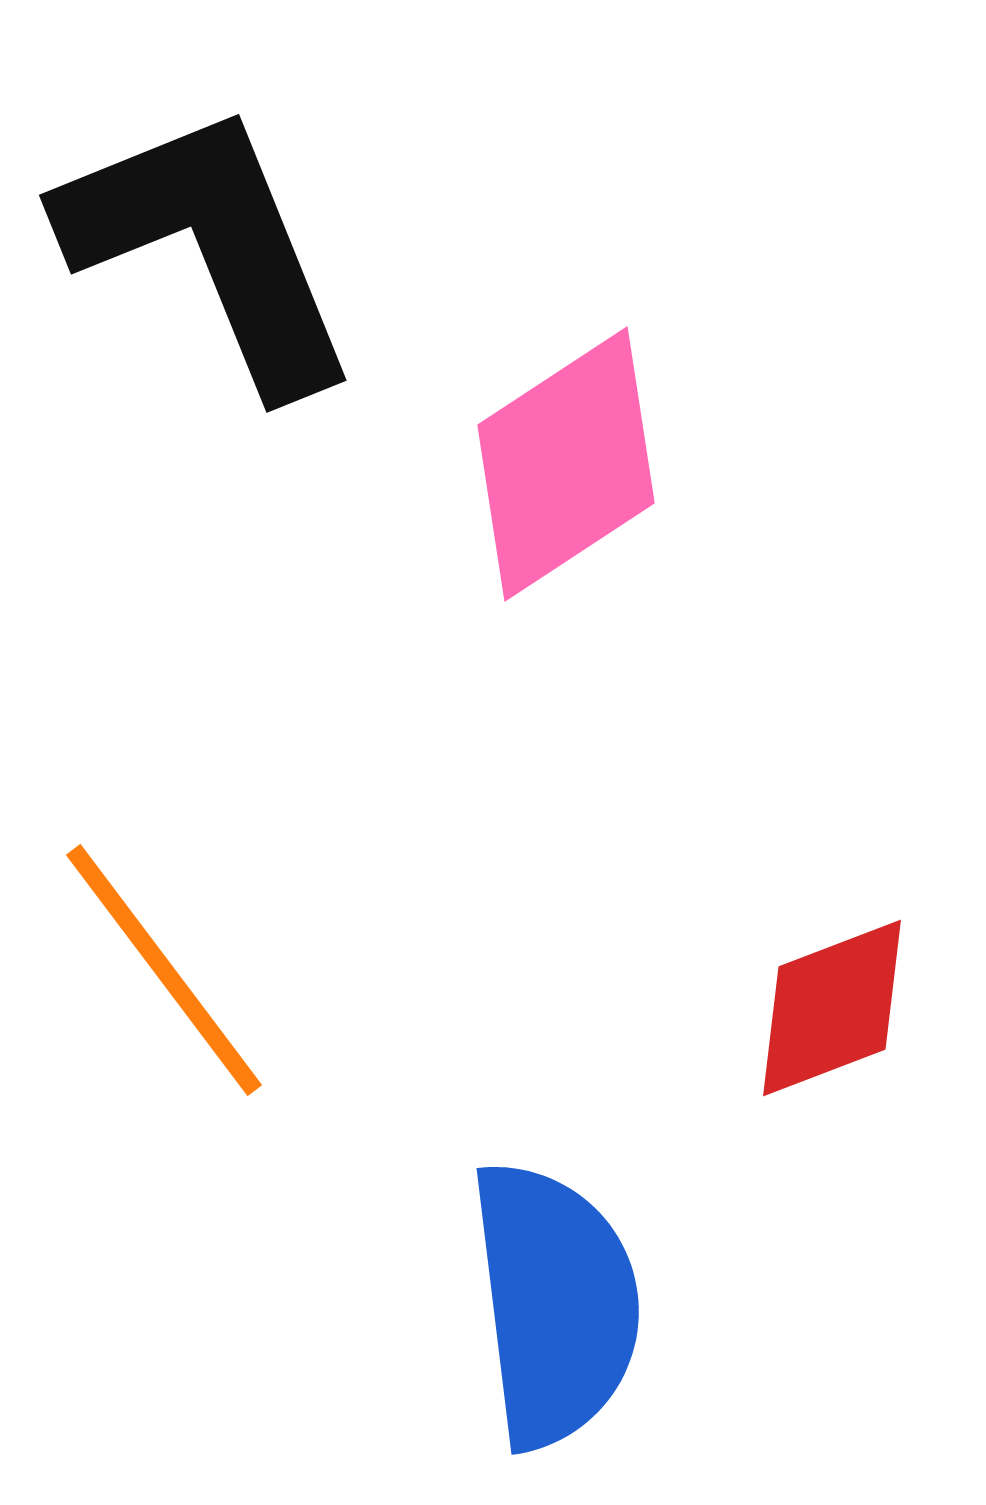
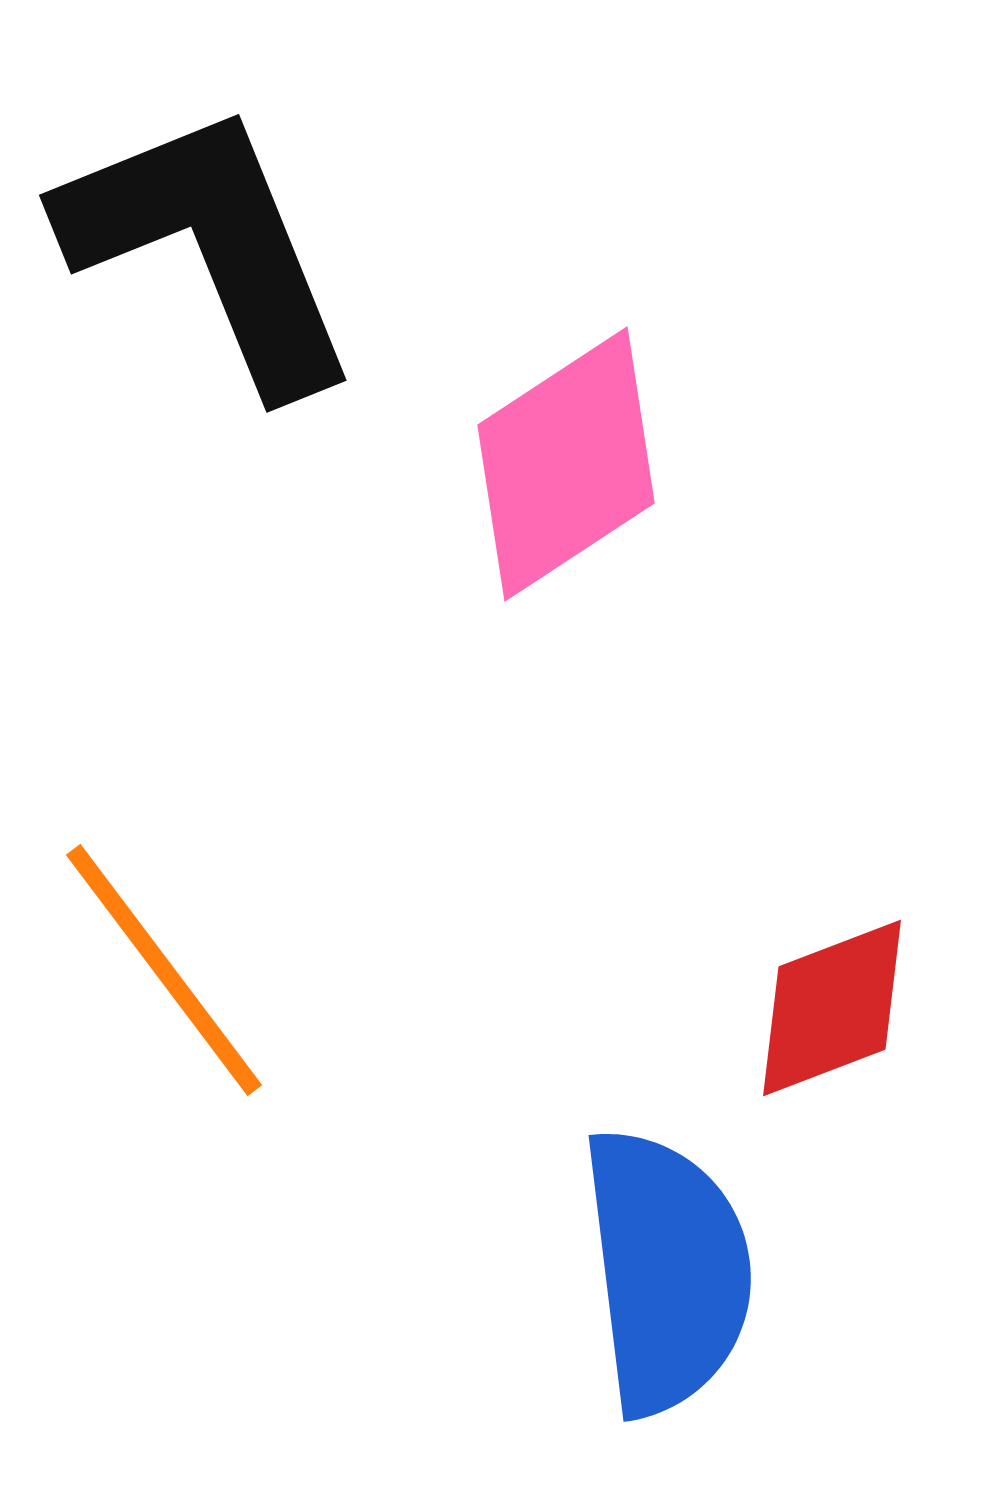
blue semicircle: moved 112 px right, 33 px up
